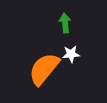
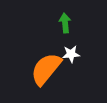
orange semicircle: moved 2 px right
